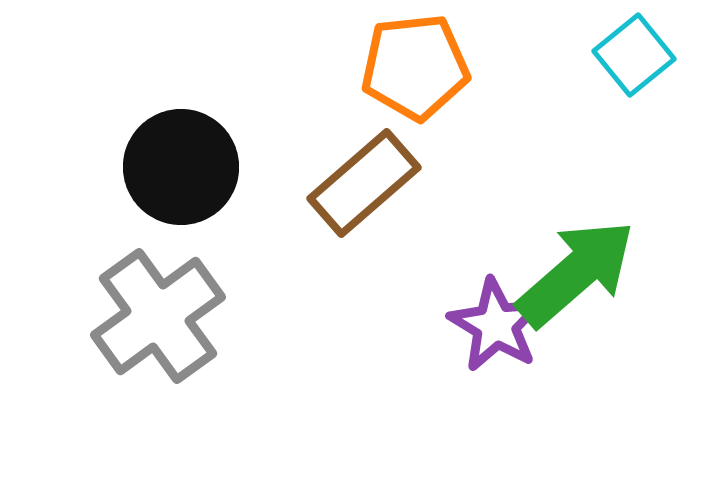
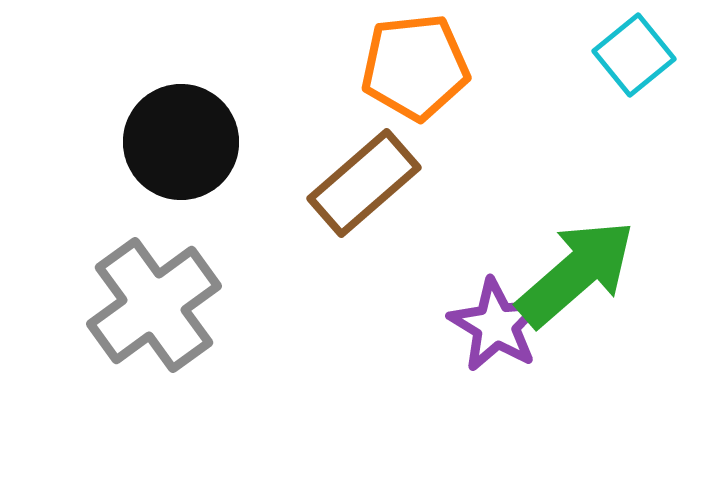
black circle: moved 25 px up
gray cross: moved 4 px left, 11 px up
